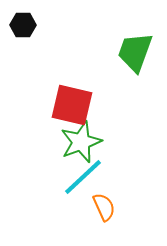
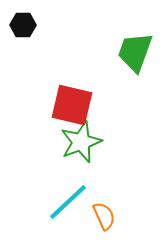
cyan line: moved 15 px left, 25 px down
orange semicircle: moved 9 px down
